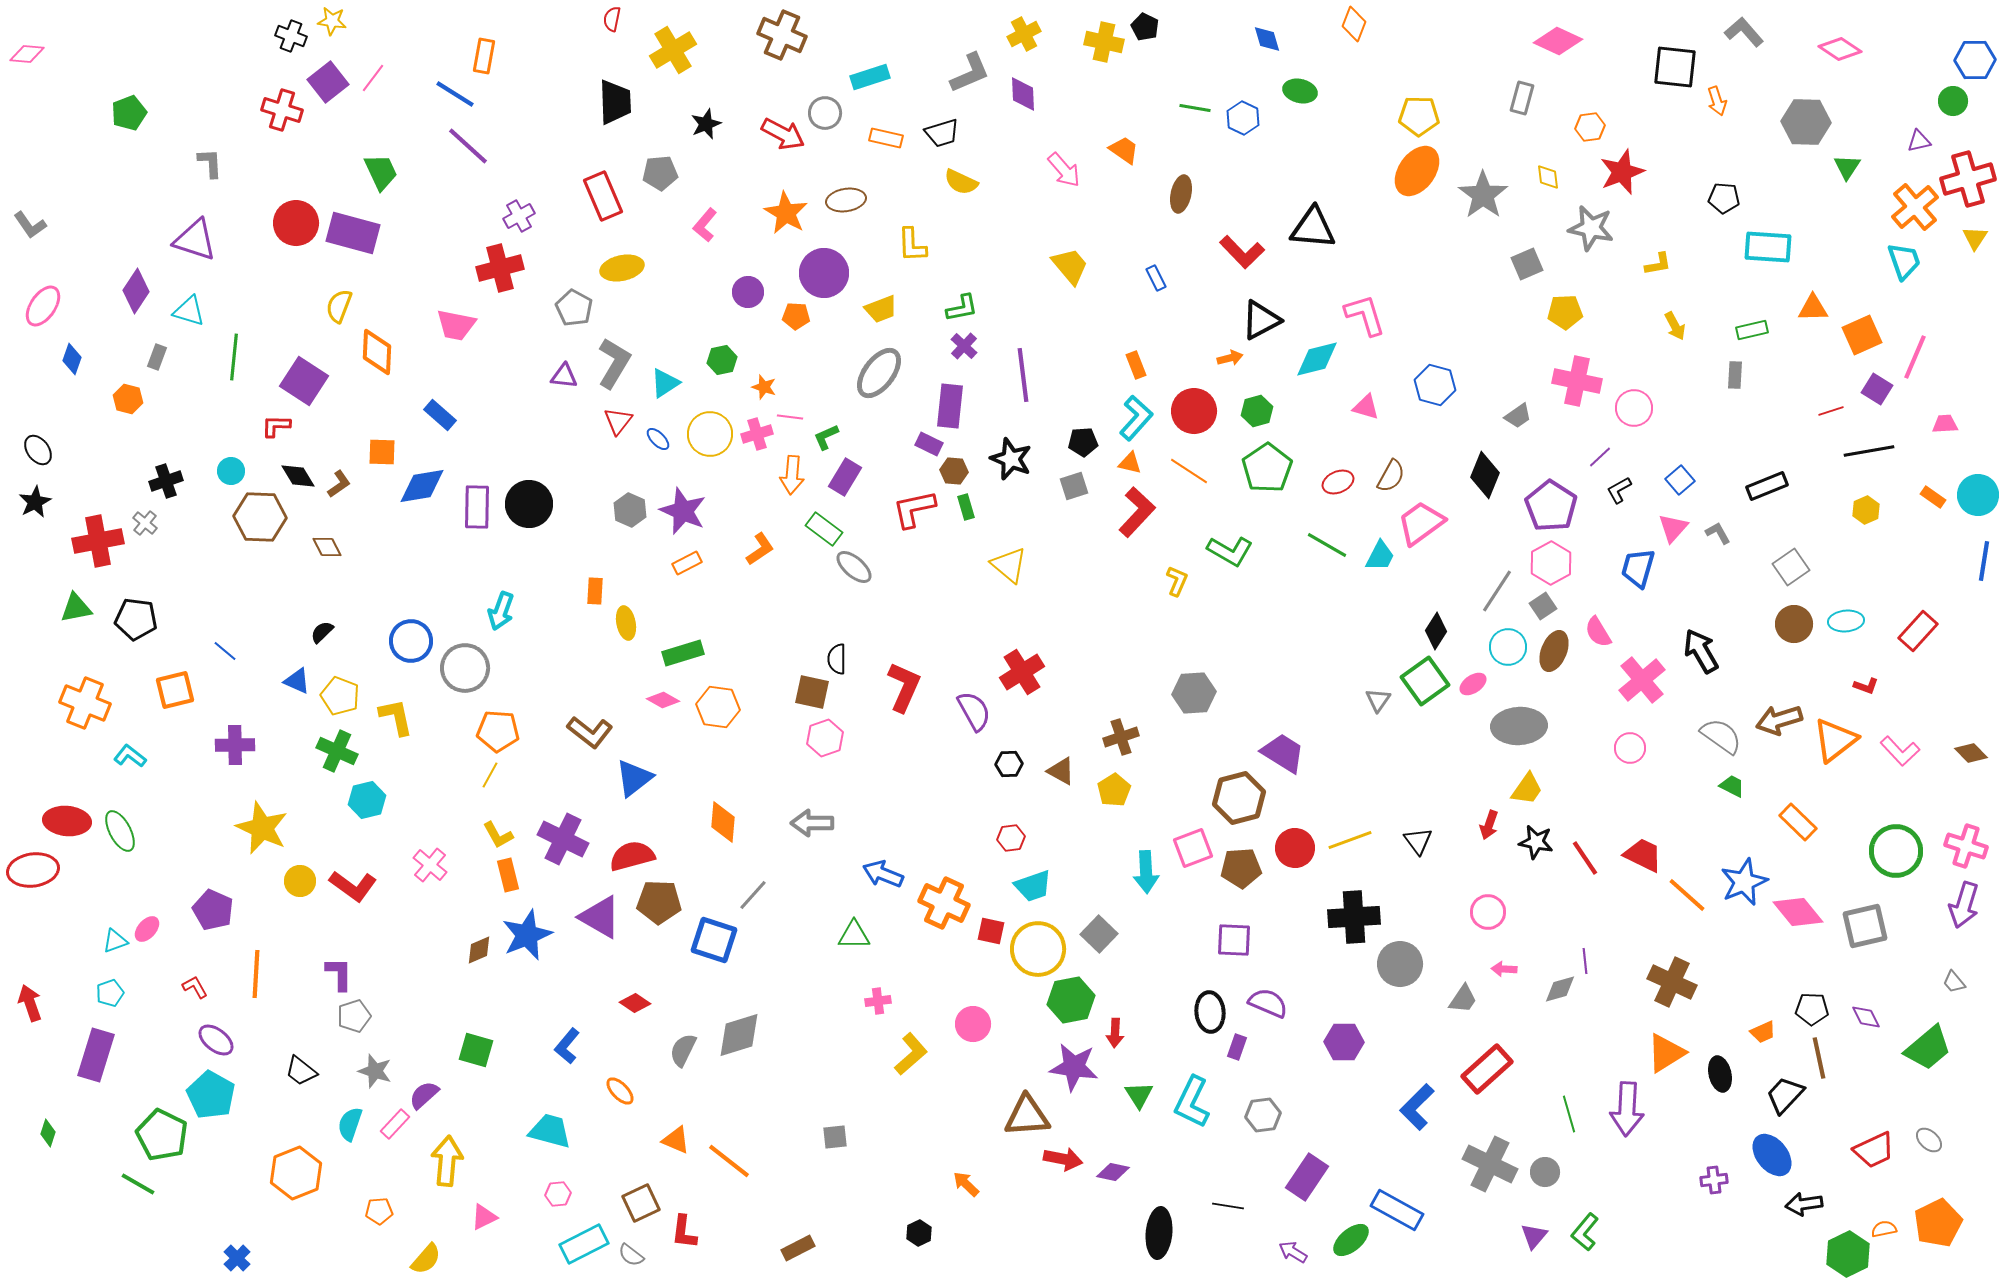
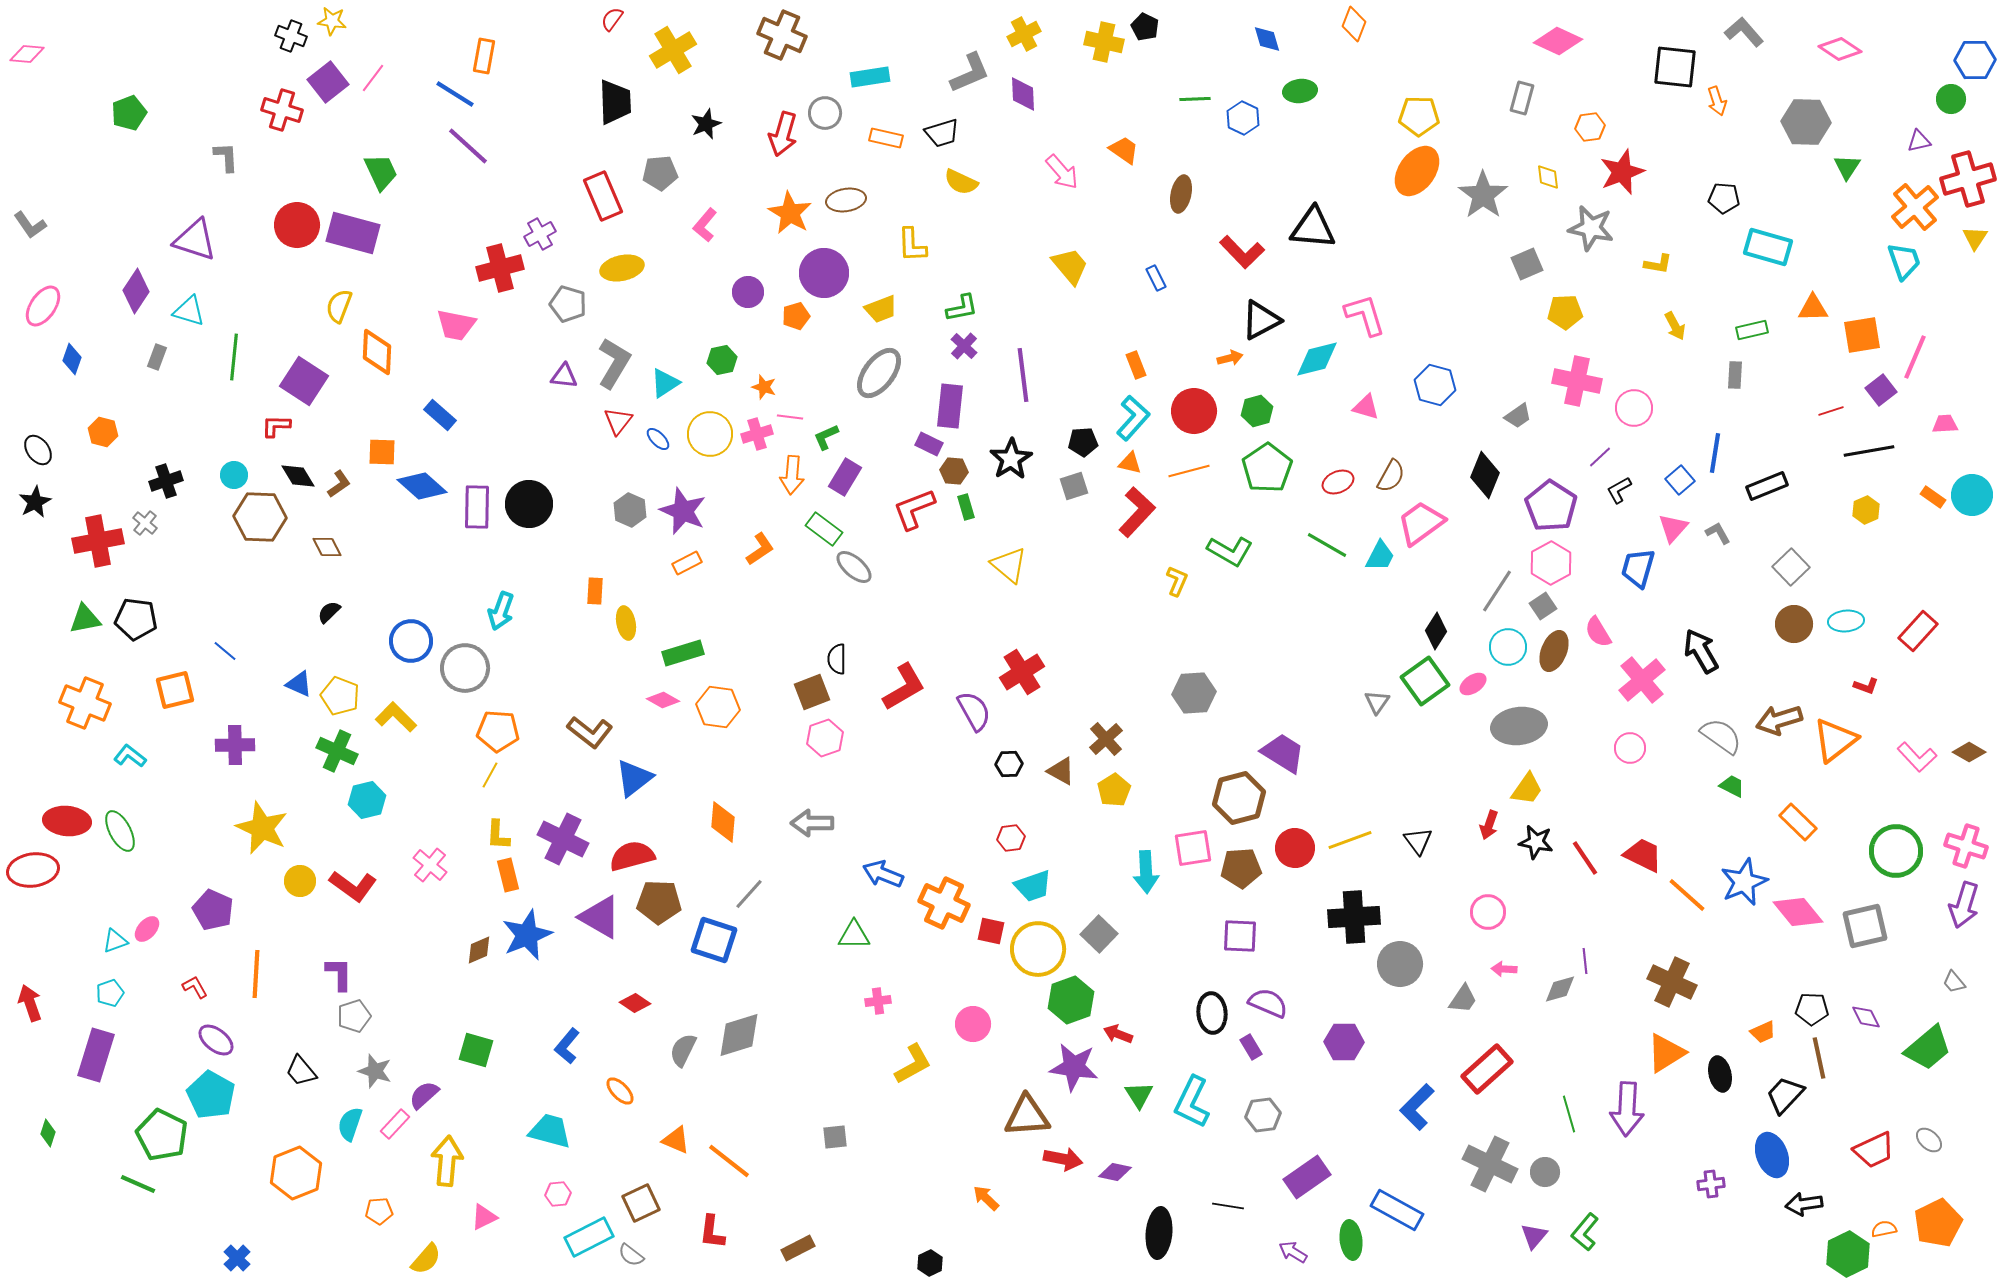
red semicircle at (612, 19): rotated 25 degrees clockwise
cyan rectangle at (870, 77): rotated 9 degrees clockwise
green ellipse at (1300, 91): rotated 20 degrees counterclockwise
green circle at (1953, 101): moved 2 px left, 2 px up
green line at (1195, 108): moved 9 px up; rotated 12 degrees counterclockwise
red arrow at (783, 134): rotated 78 degrees clockwise
gray L-shape at (210, 163): moved 16 px right, 6 px up
pink arrow at (1064, 170): moved 2 px left, 2 px down
orange star at (786, 213): moved 4 px right
purple cross at (519, 216): moved 21 px right, 18 px down
red circle at (296, 223): moved 1 px right, 2 px down
cyan rectangle at (1768, 247): rotated 12 degrees clockwise
yellow L-shape at (1658, 264): rotated 20 degrees clockwise
gray pentagon at (574, 308): moved 6 px left, 4 px up; rotated 12 degrees counterclockwise
orange pentagon at (796, 316): rotated 20 degrees counterclockwise
orange square at (1862, 335): rotated 15 degrees clockwise
purple square at (1877, 389): moved 4 px right, 1 px down; rotated 20 degrees clockwise
orange hexagon at (128, 399): moved 25 px left, 33 px down
cyan L-shape at (1136, 418): moved 3 px left
black star at (1011, 459): rotated 18 degrees clockwise
cyan circle at (231, 471): moved 3 px right, 4 px down
orange line at (1189, 471): rotated 48 degrees counterclockwise
blue diamond at (422, 486): rotated 51 degrees clockwise
cyan circle at (1978, 495): moved 6 px left
red L-shape at (914, 509): rotated 9 degrees counterclockwise
blue line at (1984, 561): moved 269 px left, 108 px up
gray square at (1791, 567): rotated 9 degrees counterclockwise
green triangle at (76, 608): moved 9 px right, 11 px down
black semicircle at (322, 632): moved 7 px right, 20 px up
blue triangle at (297, 681): moved 2 px right, 3 px down
red L-shape at (904, 687): rotated 36 degrees clockwise
brown square at (812, 692): rotated 33 degrees counterclockwise
gray triangle at (1378, 700): moved 1 px left, 2 px down
yellow L-shape at (396, 717): rotated 33 degrees counterclockwise
gray ellipse at (1519, 726): rotated 4 degrees counterclockwise
brown cross at (1121, 737): moved 15 px left, 2 px down; rotated 24 degrees counterclockwise
pink L-shape at (1900, 751): moved 17 px right, 6 px down
brown diamond at (1971, 753): moved 2 px left, 1 px up; rotated 16 degrees counterclockwise
yellow L-shape at (498, 835): rotated 32 degrees clockwise
pink square at (1193, 848): rotated 12 degrees clockwise
gray line at (753, 895): moved 4 px left, 1 px up
purple square at (1234, 940): moved 6 px right, 4 px up
green hexagon at (1071, 1000): rotated 9 degrees counterclockwise
black ellipse at (1210, 1012): moved 2 px right, 1 px down
red arrow at (1115, 1033): moved 3 px right, 1 px down; rotated 108 degrees clockwise
purple rectangle at (1237, 1047): moved 14 px right; rotated 50 degrees counterclockwise
yellow L-shape at (911, 1054): moved 2 px right, 10 px down; rotated 12 degrees clockwise
black trapezoid at (301, 1071): rotated 12 degrees clockwise
blue ellipse at (1772, 1155): rotated 18 degrees clockwise
purple diamond at (1113, 1172): moved 2 px right
purple rectangle at (1307, 1177): rotated 21 degrees clockwise
purple cross at (1714, 1180): moved 3 px left, 4 px down
green line at (138, 1184): rotated 6 degrees counterclockwise
orange arrow at (966, 1184): moved 20 px right, 14 px down
red L-shape at (684, 1232): moved 28 px right
black hexagon at (919, 1233): moved 11 px right, 30 px down
green ellipse at (1351, 1240): rotated 57 degrees counterclockwise
cyan rectangle at (584, 1244): moved 5 px right, 7 px up
